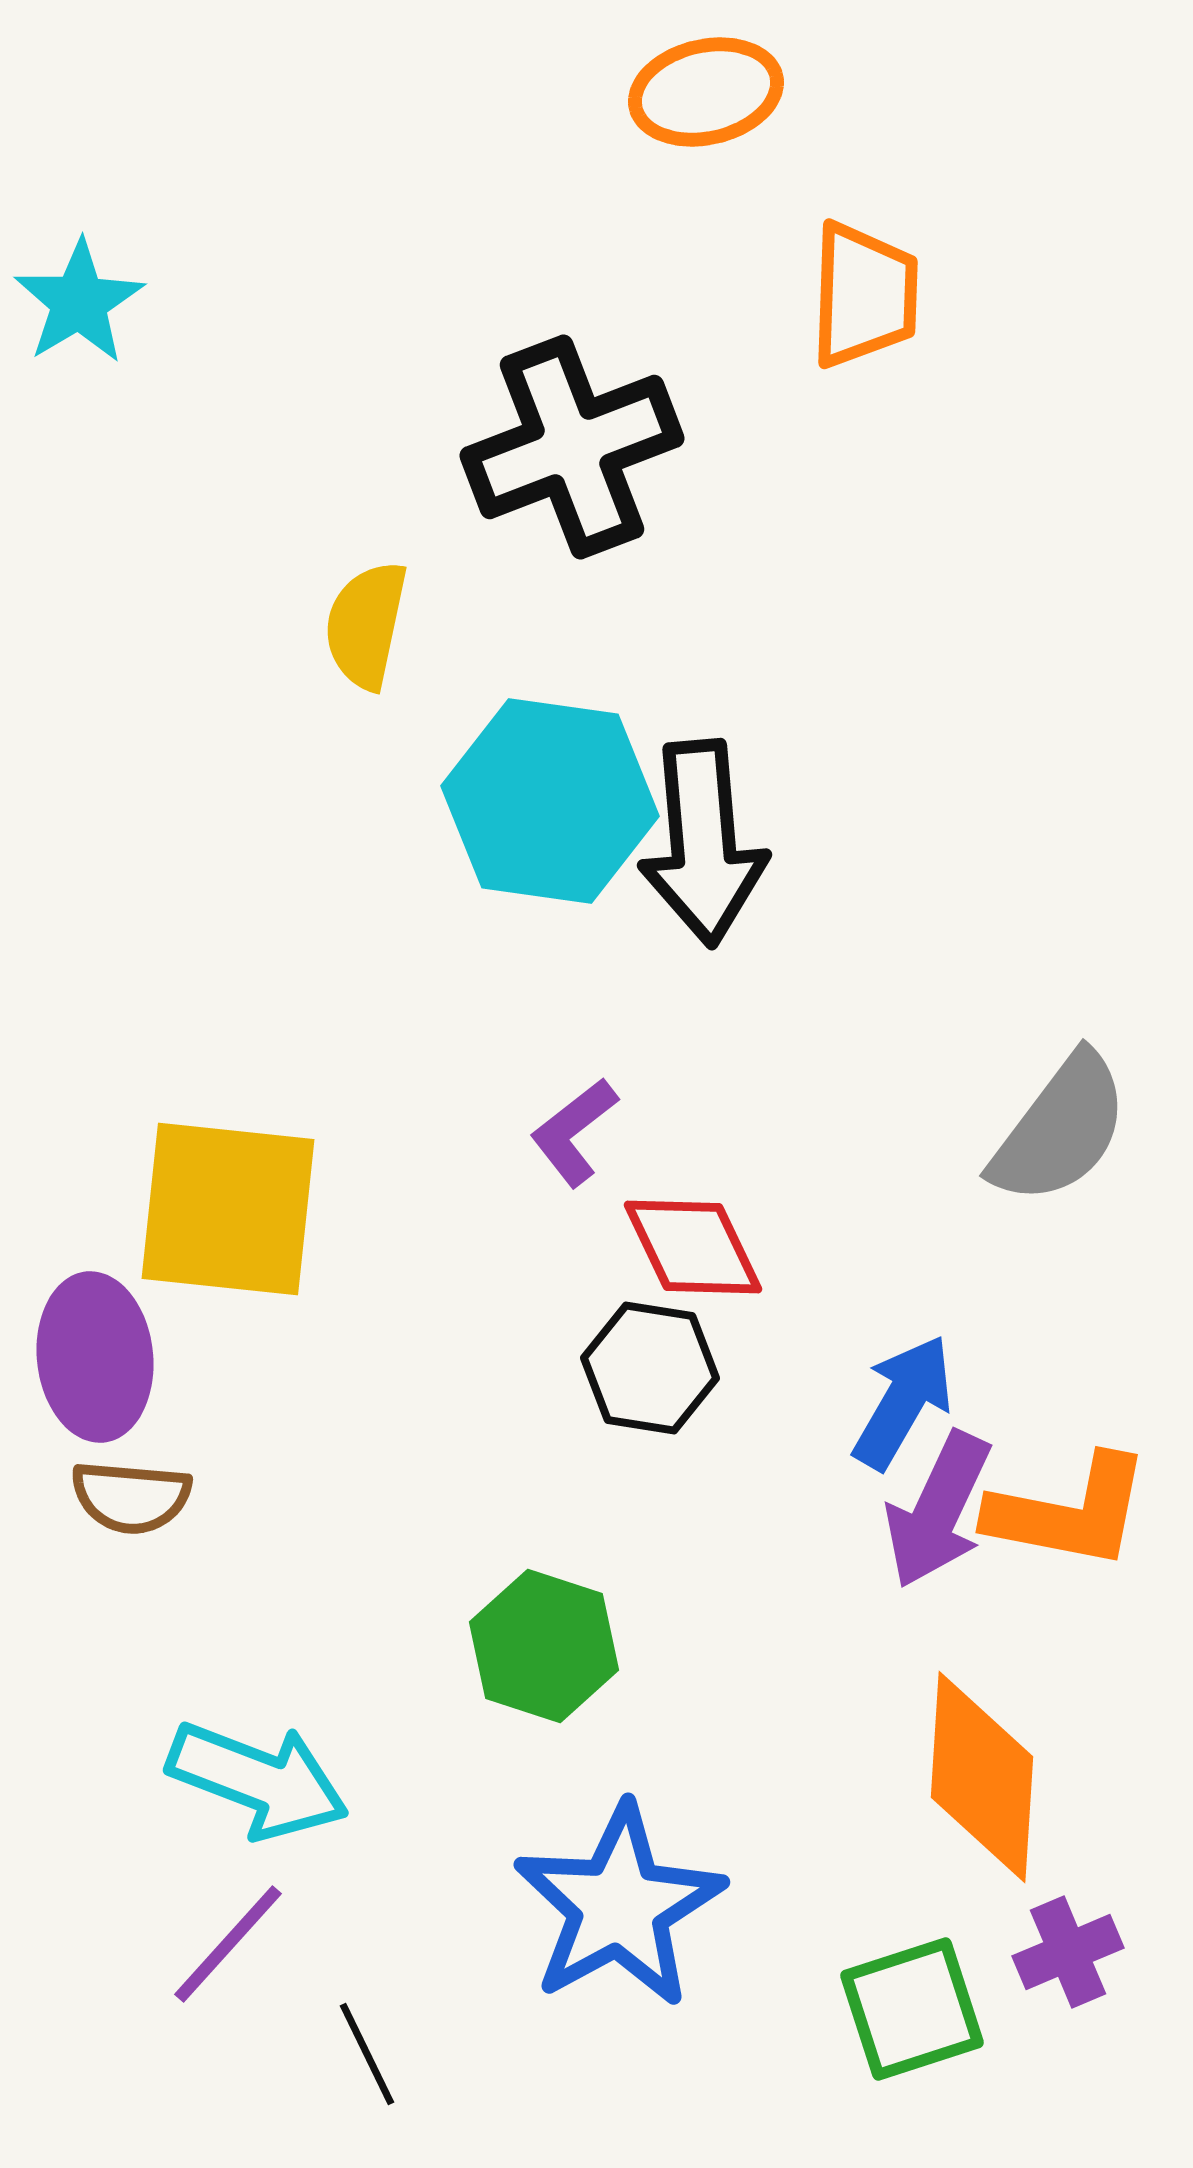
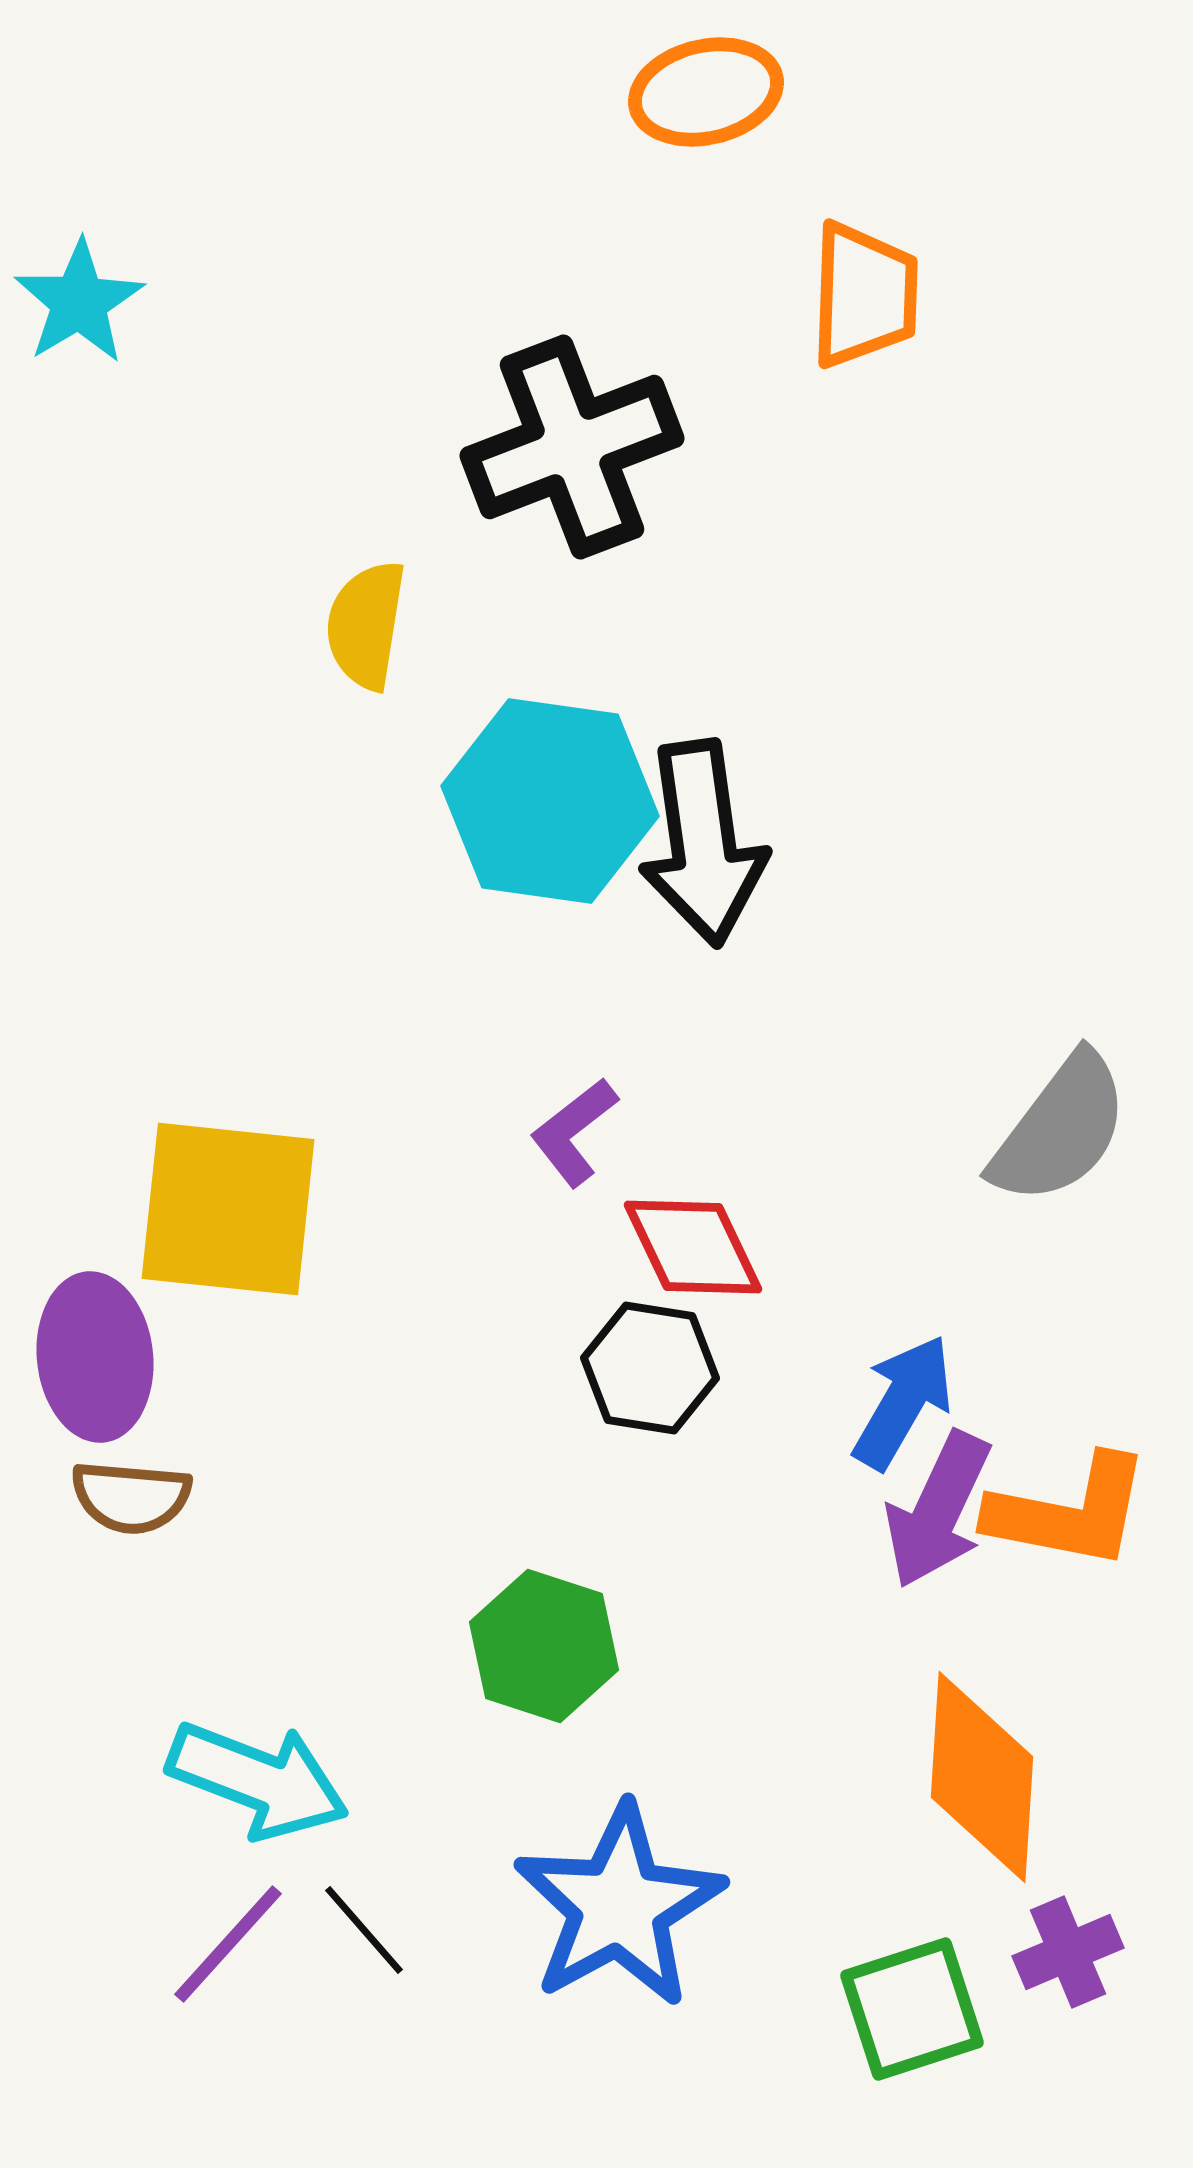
yellow semicircle: rotated 3 degrees counterclockwise
black arrow: rotated 3 degrees counterclockwise
black line: moved 3 px left, 124 px up; rotated 15 degrees counterclockwise
